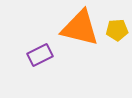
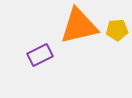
orange triangle: moved 1 px left, 2 px up; rotated 27 degrees counterclockwise
